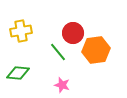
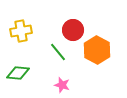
red circle: moved 3 px up
orange hexagon: moved 1 px right; rotated 24 degrees counterclockwise
